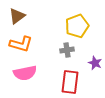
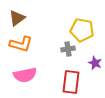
brown triangle: moved 2 px down
yellow pentagon: moved 5 px right, 4 px down; rotated 30 degrees clockwise
gray cross: moved 1 px right, 1 px up
pink semicircle: moved 2 px down
red rectangle: moved 1 px right
